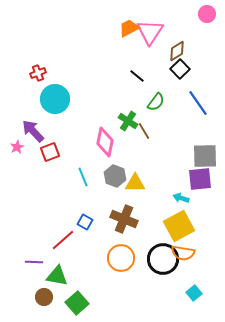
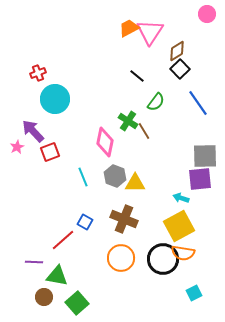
cyan square: rotated 14 degrees clockwise
